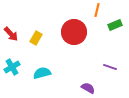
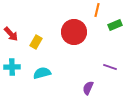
yellow rectangle: moved 4 px down
cyan cross: rotated 28 degrees clockwise
purple semicircle: rotated 96 degrees counterclockwise
